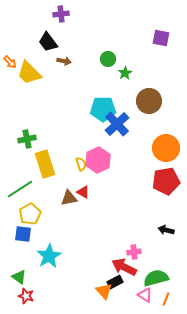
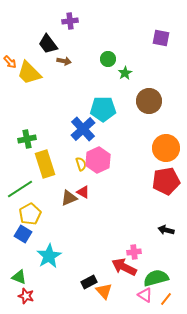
purple cross: moved 9 px right, 7 px down
black trapezoid: moved 2 px down
blue cross: moved 34 px left, 5 px down
brown triangle: rotated 12 degrees counterclockwise
blue square: rotated 24 degrees clockwise
green triangle: rotated 14 degrees counterclockwise
black rectangle: moved 26 px left
orange line: rotated 16 degrees clockwise
